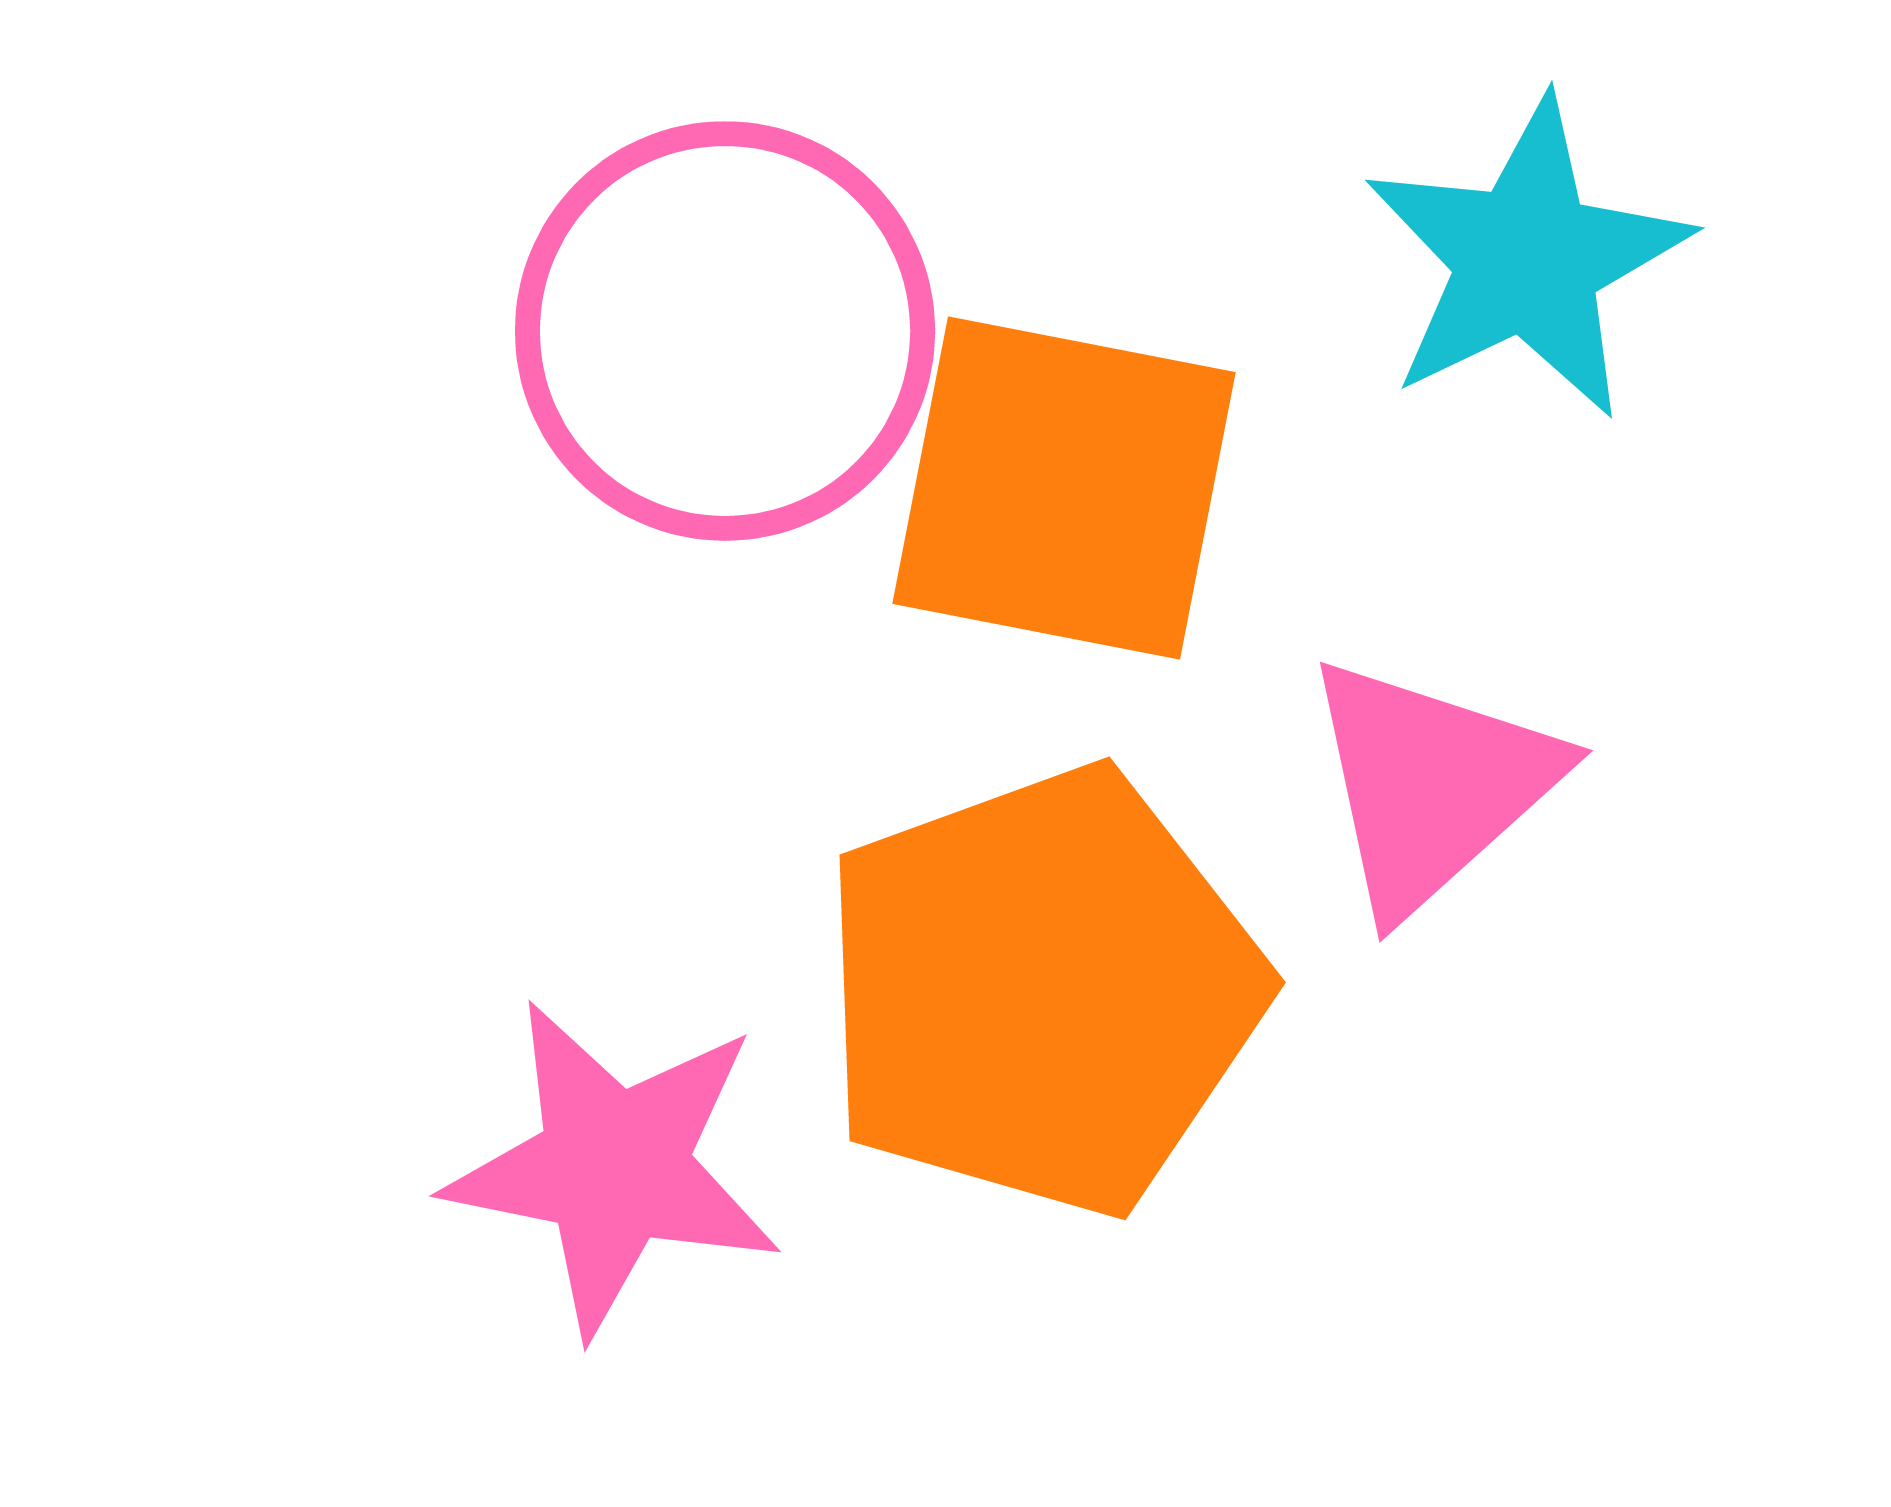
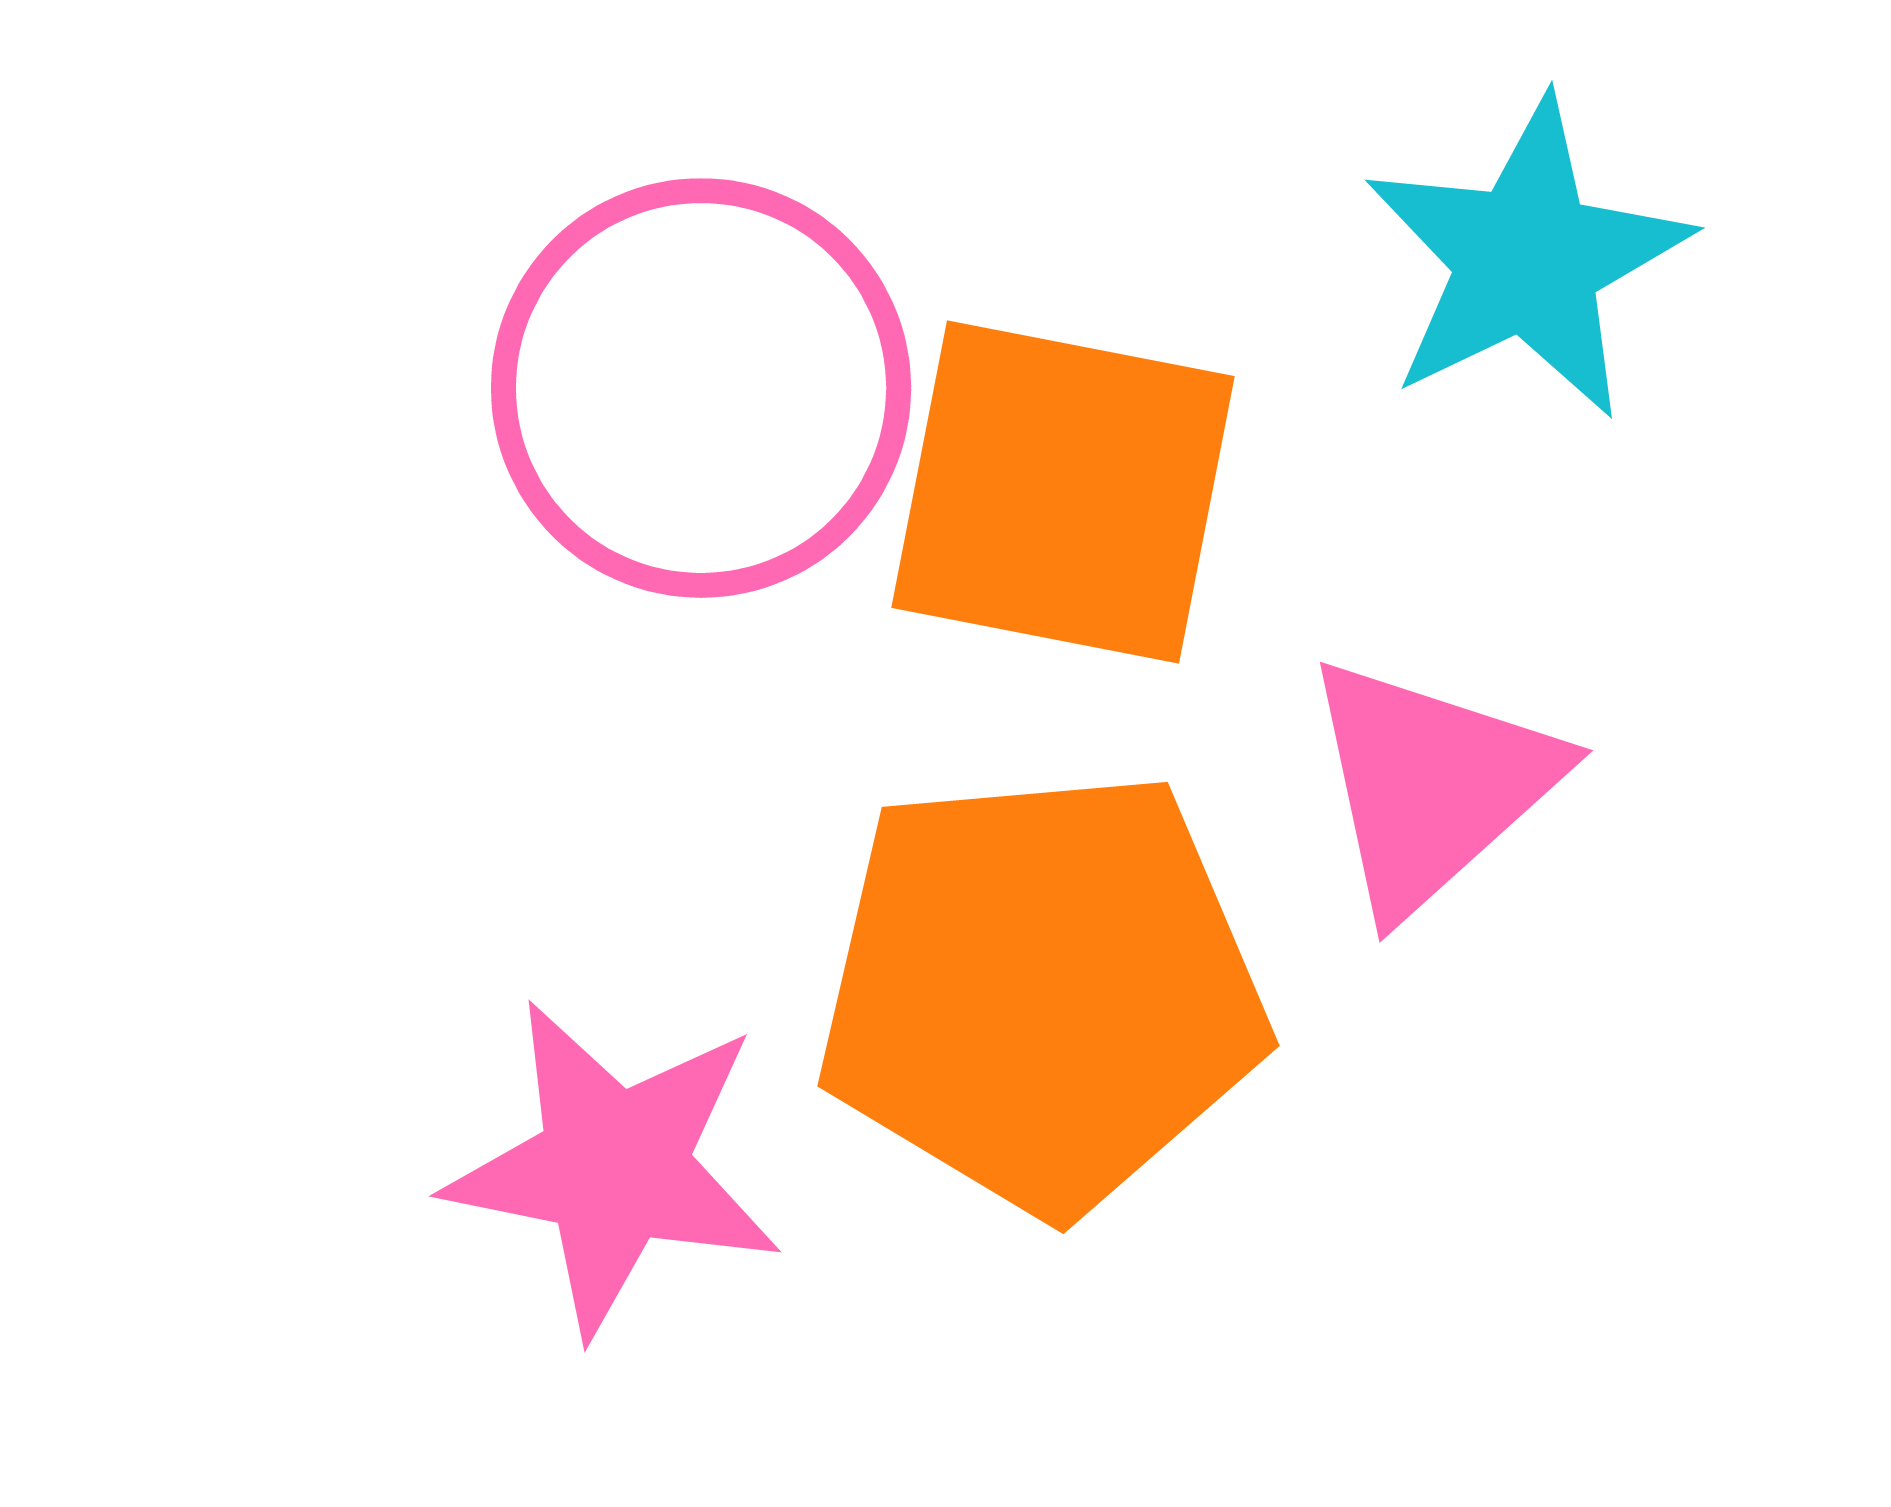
pink circle: moved 24 px left, 57 px down
orange square: moved 1 px left, 4 px down
orange pentagon: rotated 15 degrees clockwise
